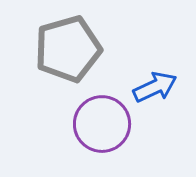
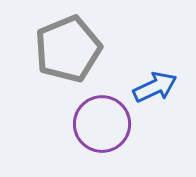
gray pentagon: rotated 6 degrees counterclockwise
